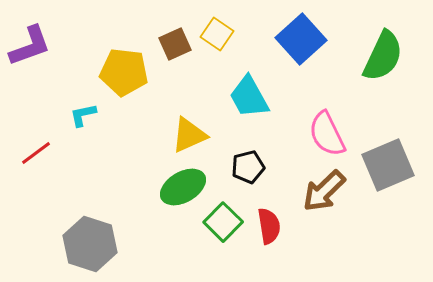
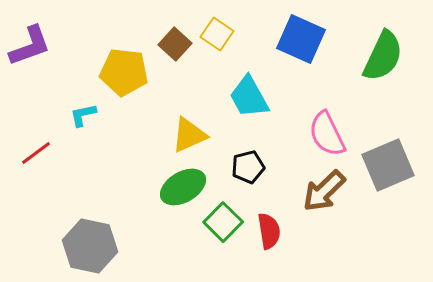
blue square: rotated 24 degrees counterclockwise
brown square: rotated 24 degrees counterclockwise
red semicircle: moved 5 px down
gray hexagon: moved 2 px down; rotated 6 degrees counterclockwise
